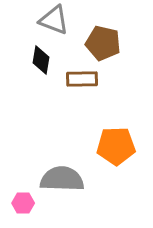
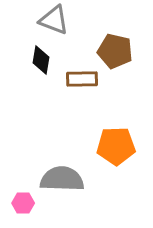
brown pentagon: moved 12 px right, 8 px down
